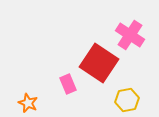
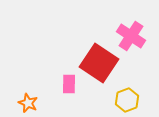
pink cross: moved 1 px right, 1 px down
pink rectangle: moved 1 px right; rotated 24 degrees clockwise
yellow hexagon: rotated 10 degrees counterclockwise
